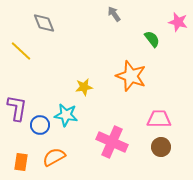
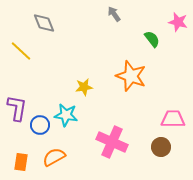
pink trapezoid: moved 14 px right
